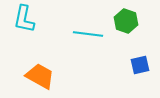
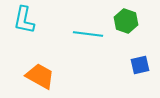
cyan L-shape: moved 1 px down
